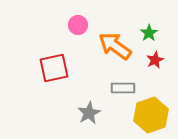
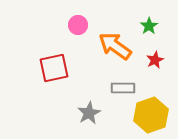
green star: moved 7 px up
